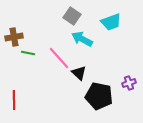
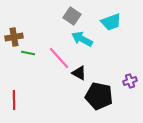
black triangle: rotated 14 degrees counterclockwise
purple cross: moved 1 px right, 2 px up
